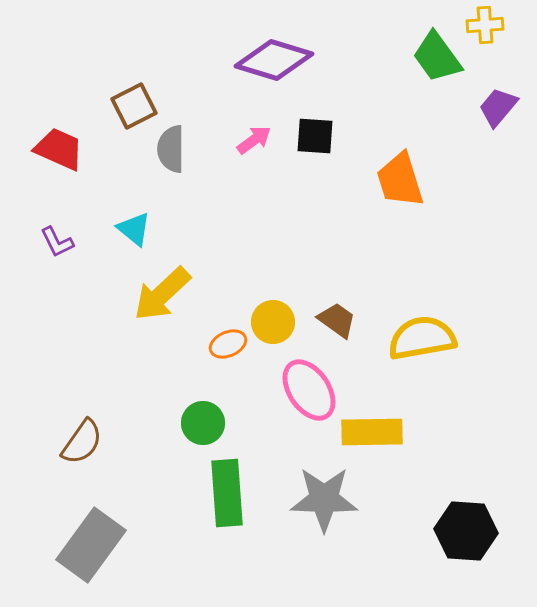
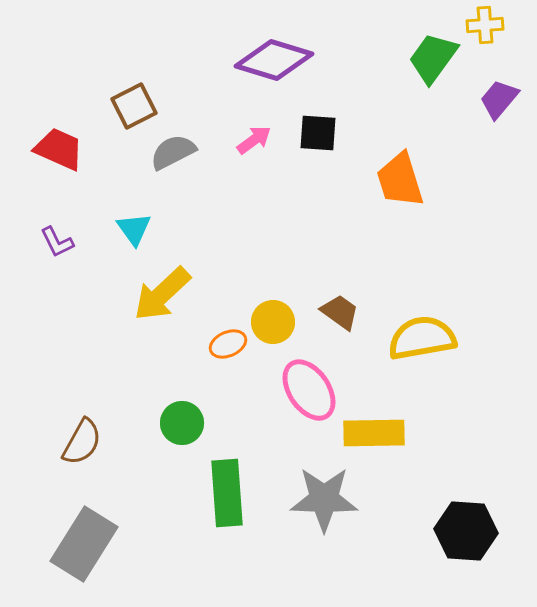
green trapezoid: moved 4 px left, 1 px down; rotated 72 degrees clockwise
purple trapezoid: moved 1 px right, 8 px up
black square: moved 3 px right, 3 px up
gray semicircle: moved 2 px right, 3 px down; rotated 63 degrees clockwise
cyan triangle: rotated 15 degrees clockwise
brown trapezoid: moved 3 px right, 8 px up
green circle: moved 21 px left
yellow rectangle: moved 2 px right, 1 px down
brown semicircle: rotated 6 degrees counterclockwise
gray rectangle: moved 7 px left, 1 px up; rotated 4 degrees counterclockwise
